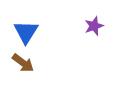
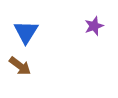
brown arrow: moved 3 px left, 3 px down
